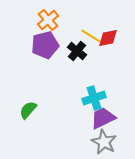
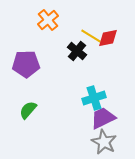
purple pentagon: moved 19 px left, 19 px down; rotated 12 degrees clockwise
